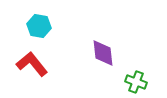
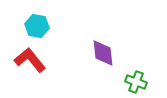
cyan hexagon: moved 2 px left
red L-shape: moved 2 px left, 4 px up
